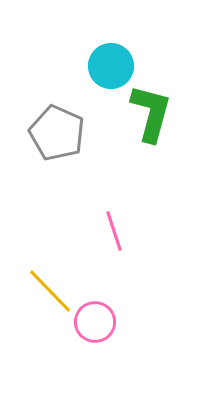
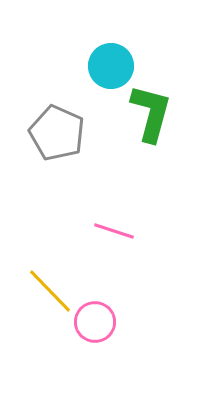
pink line: rotated 54 degrees counterclockwise
